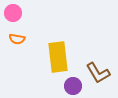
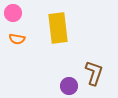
yellow rectangle: moved 29 px up
brown L-shape: moved 4 px left; rotated 130 degrees counterclockwise
purple circle: moved 4 px left
